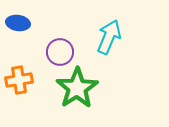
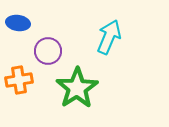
purple circle: moved 12 px left, 1 px up
